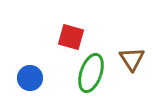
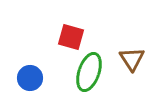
green ellipse: moved 2 px left, 1 px up
